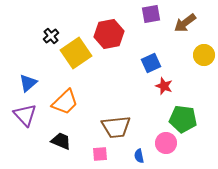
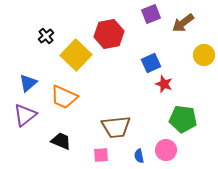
purple square: rotated 12 degrees counterclockwise
brown arrow: moved 2 px left
black cross: moved 5 px left
yellow square: moved 2 px down; rotated 12 degrees counterclockwise
red star: moved 2 px up
orange trapezoid: moved 1 px left, 5 px up; rotated 68 degrees clockwise
purple triangle: rotated 35 degrees clockwise
pink circle: moved 7 px down
pink square: moved 1 px right, 1 px down
